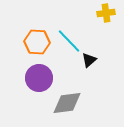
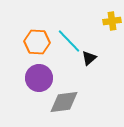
yellow cross: moved 6 px right, 8 px down
black triangle: moved 2 px up
gray diamond: moved 3 px left, 1 px up
